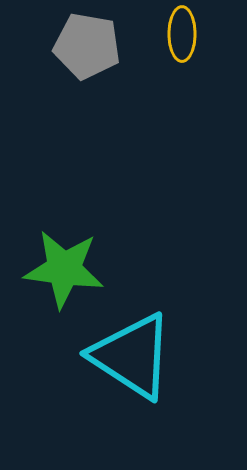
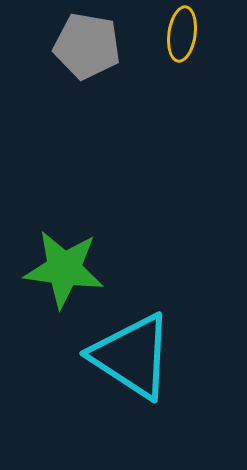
yellow ellipse: rotated 8 degrees clockwise
